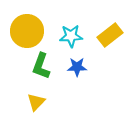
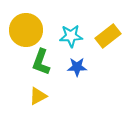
yellow circle: moved 1 px left, 1 px up
yellow rectangle: moved 2 px left, 1 px down
green L-shape: moved 4 px up
yellow triangle: moved 2 px right, 6 px up; rotated 18 degrees clockwise
